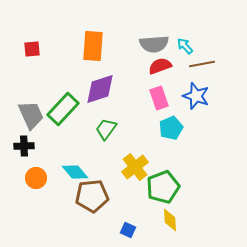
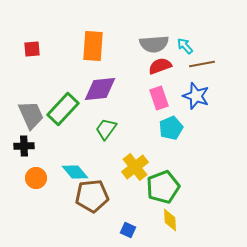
purple diamond: rotated 12 degrees clockwise
